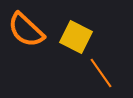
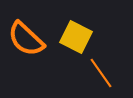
orange semicircle: moved 9 px down
